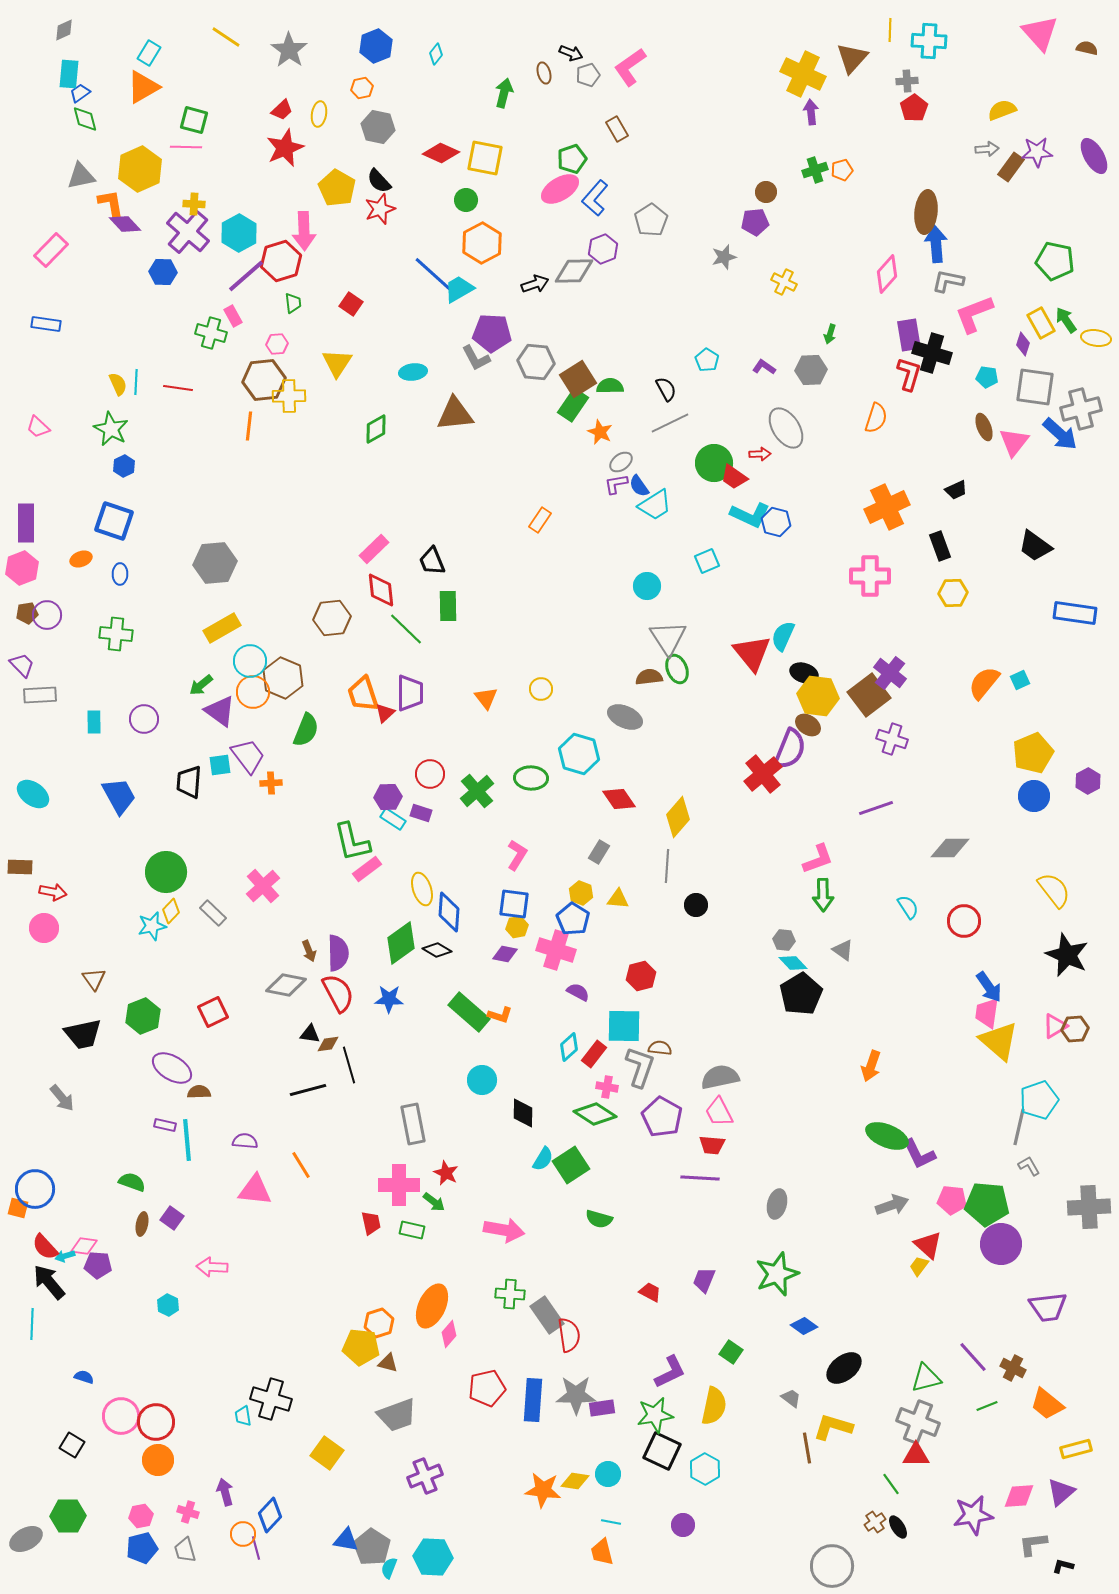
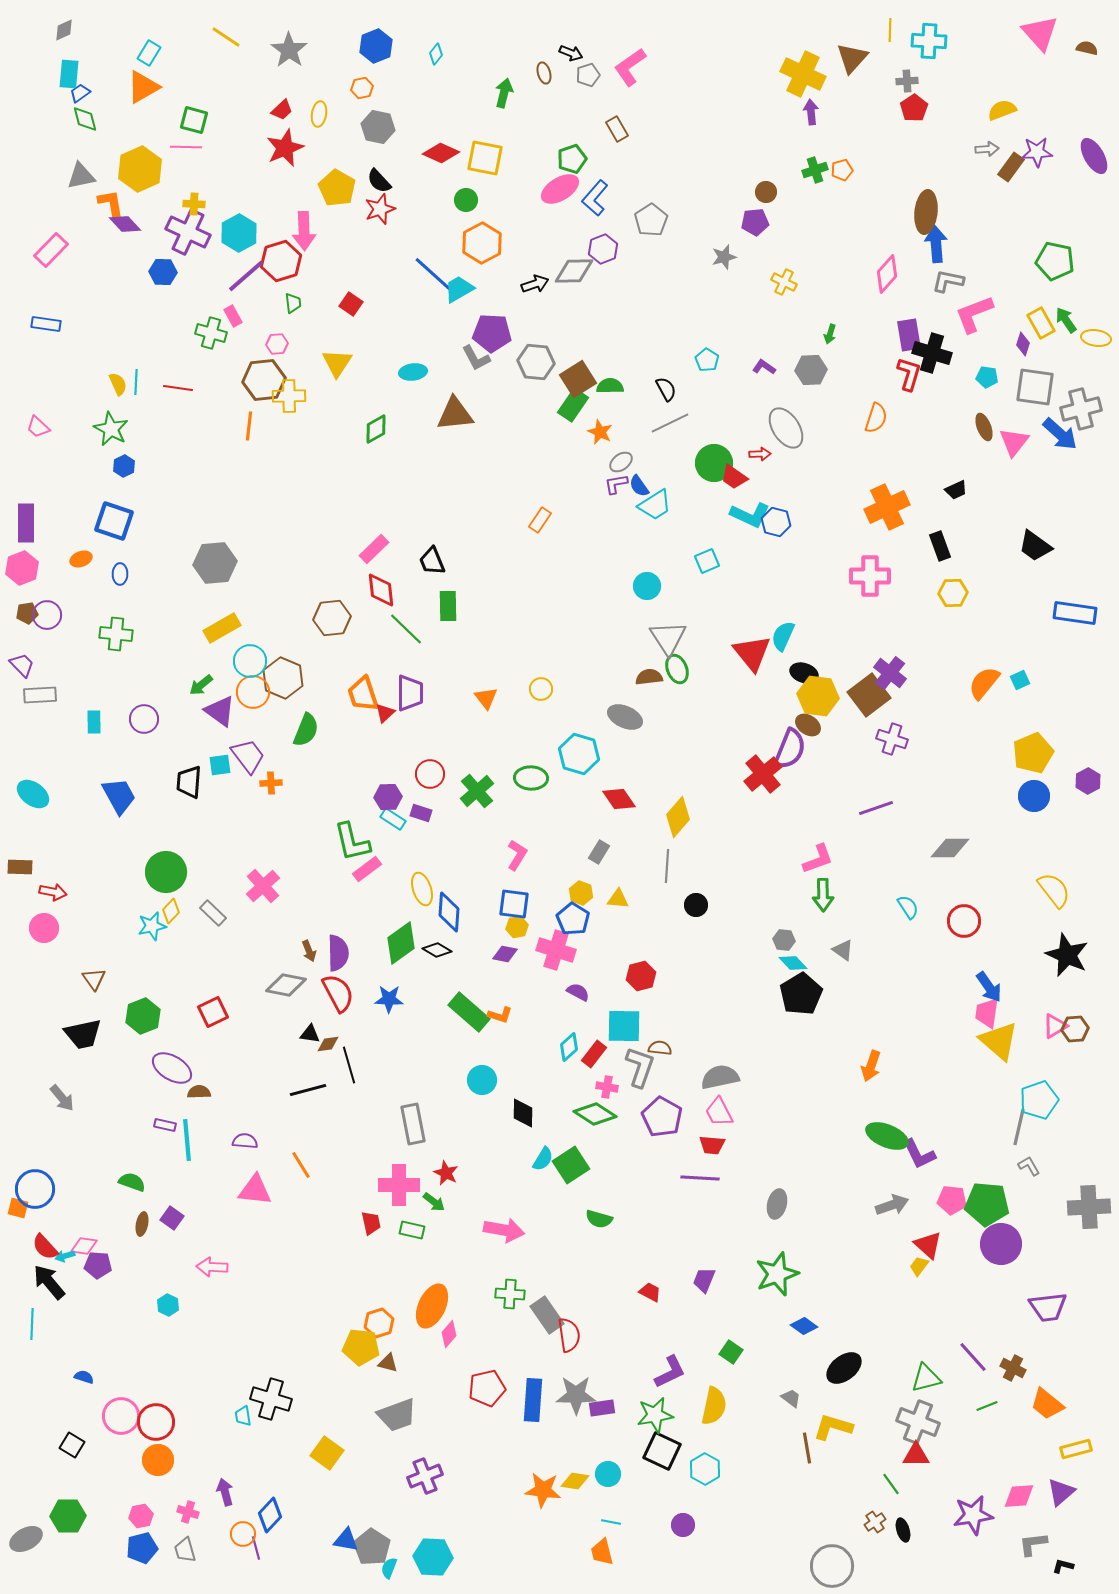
purple cross at (188, 232): rotated 15 degrees counterclockwise
black ellipse at (898, 1527): moved 5 px right, 3 px down; rotated 15 degrees clockwise
